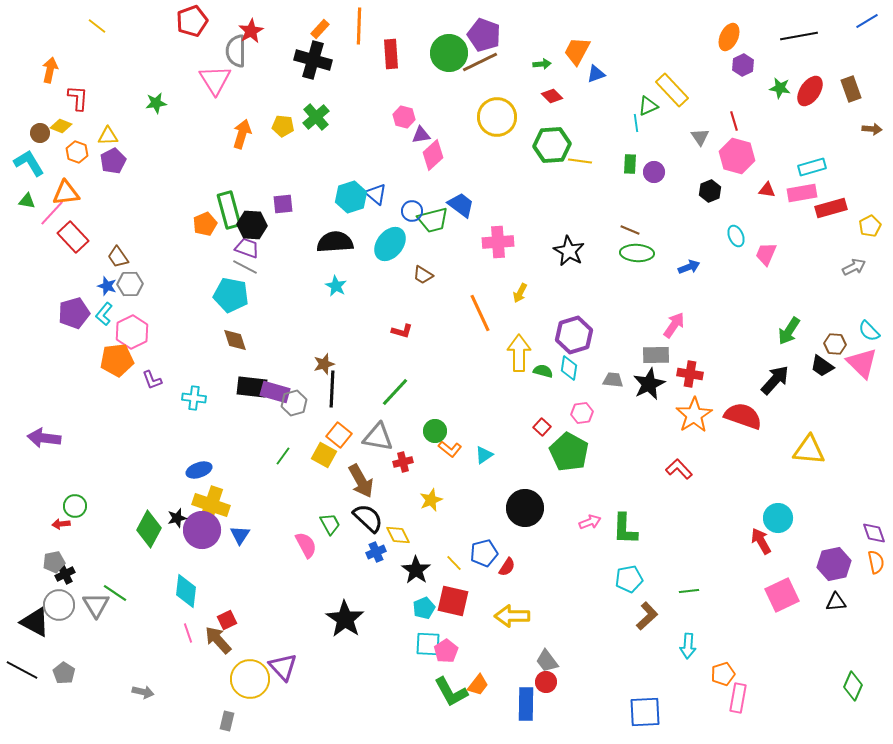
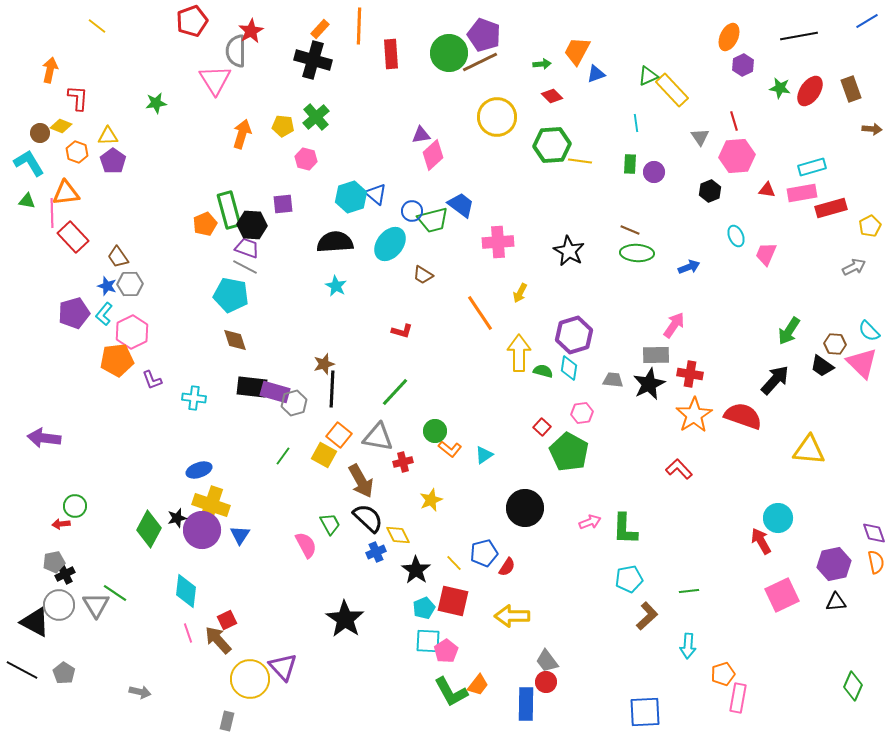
green triangle at (648, 106): moved 30 px up
pink hexagon at (404, 117): moved 98 px left, 42 px down
pink hexagon at (737, 156): rotated 20 degrees counterclockwise
purple pentagon at (113, 161): rotated 10 degrees counterclockwise
pink line at (52, 213): rotated 44 degrees counterclockwise
orange line at (480, 313): rotated 9 degrees counterclockwise
cyan square at (428, 644): moved 3 px up
gray arrow at (143, 692): moved 3 px left
